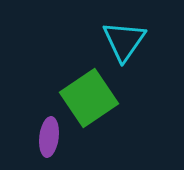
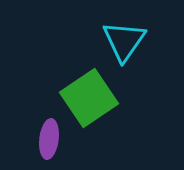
purple ellipse: moved 2 px down
